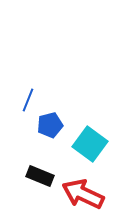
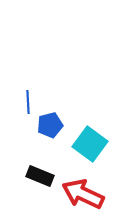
blue line: moved 2 px down; rotated 25 degrees counterclockwise
